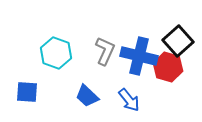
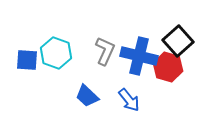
blue square: moved 32 px up
